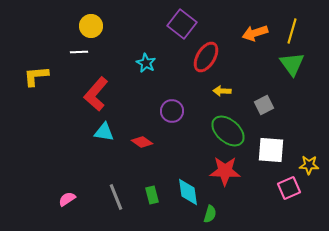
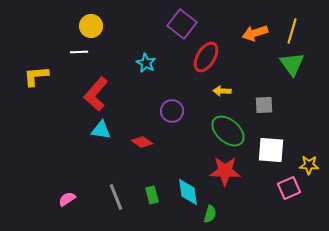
gray square: rotated 24 degrees clockwise
cyan triangle: moved 3 px left, 2 px up
